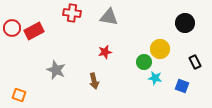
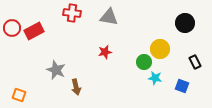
brown arrow: moved 18 px left, 6 px down
